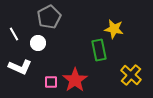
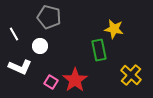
gray pentagon: rotated 30 degrees counterclockwise
white circle: moved 2 px right, 3 px down
pink square: rotated 32 degrees clockwise
